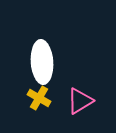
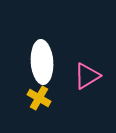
pink triangle: moved 7 px right, 25 px up
